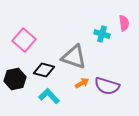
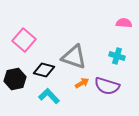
pink semicircle: rotated 77 degrees counterclockwise
cyan cross: moved 15 px right, 22 px down
